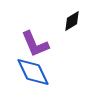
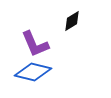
blue diamond: rotated 51 degrees counterclockwise
